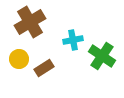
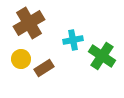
brown cross: moved 1 px left, 1 px down
yellow circle: moved 2 px right
